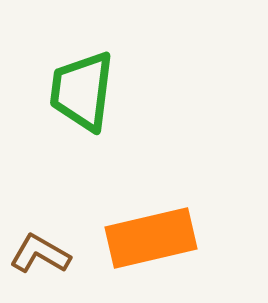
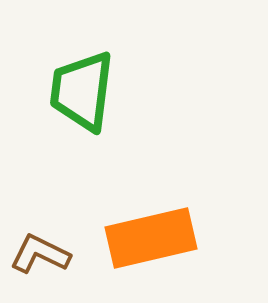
brown L-shape: rotated 4 degrees counterclockwise
